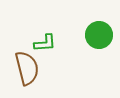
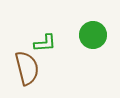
green circle: moved 6 px left
